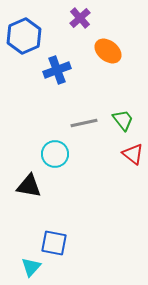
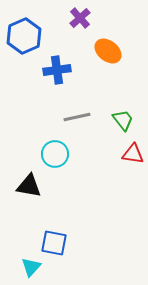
blue cross: rotated 12 degrees clockwise
gray line: moved 7 px left, 6 px up
red triangle: rotated 30 degrees counterclockwise
